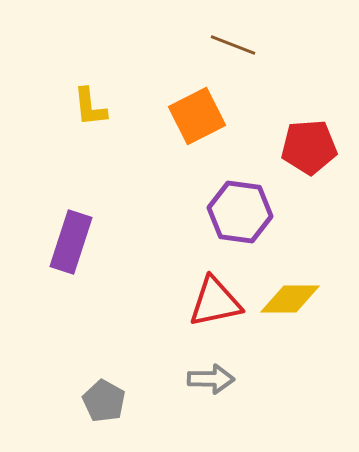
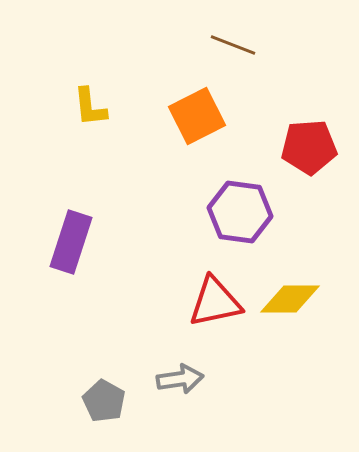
gray arrow: moved 31 px left; rotated 9 degrees counterclockwise
